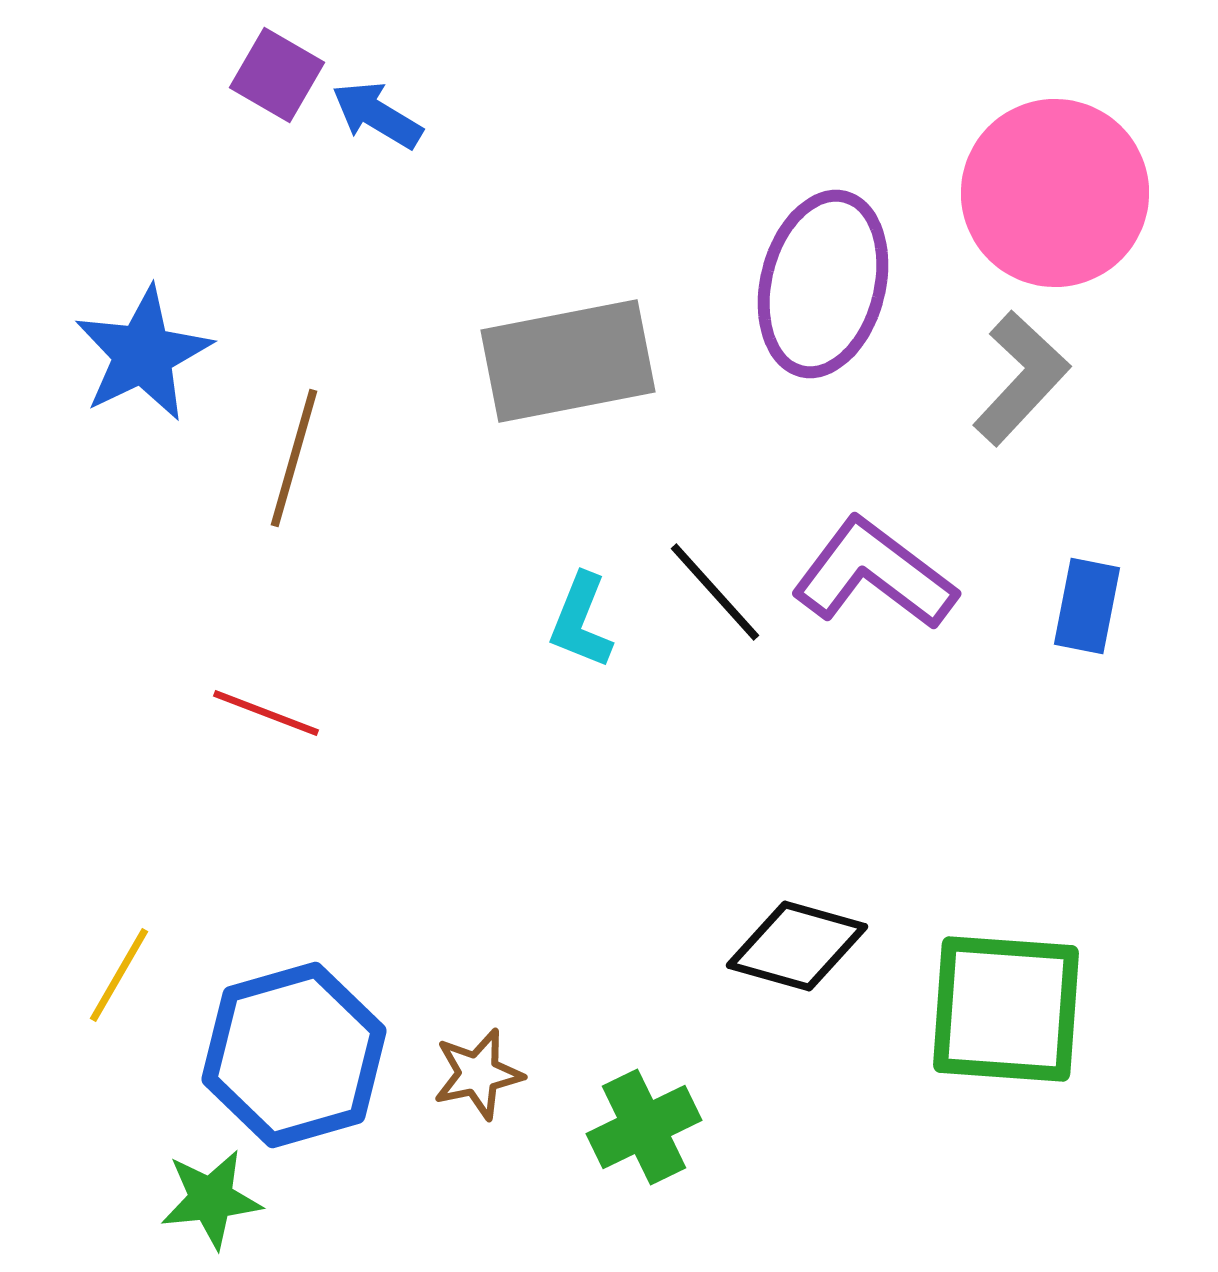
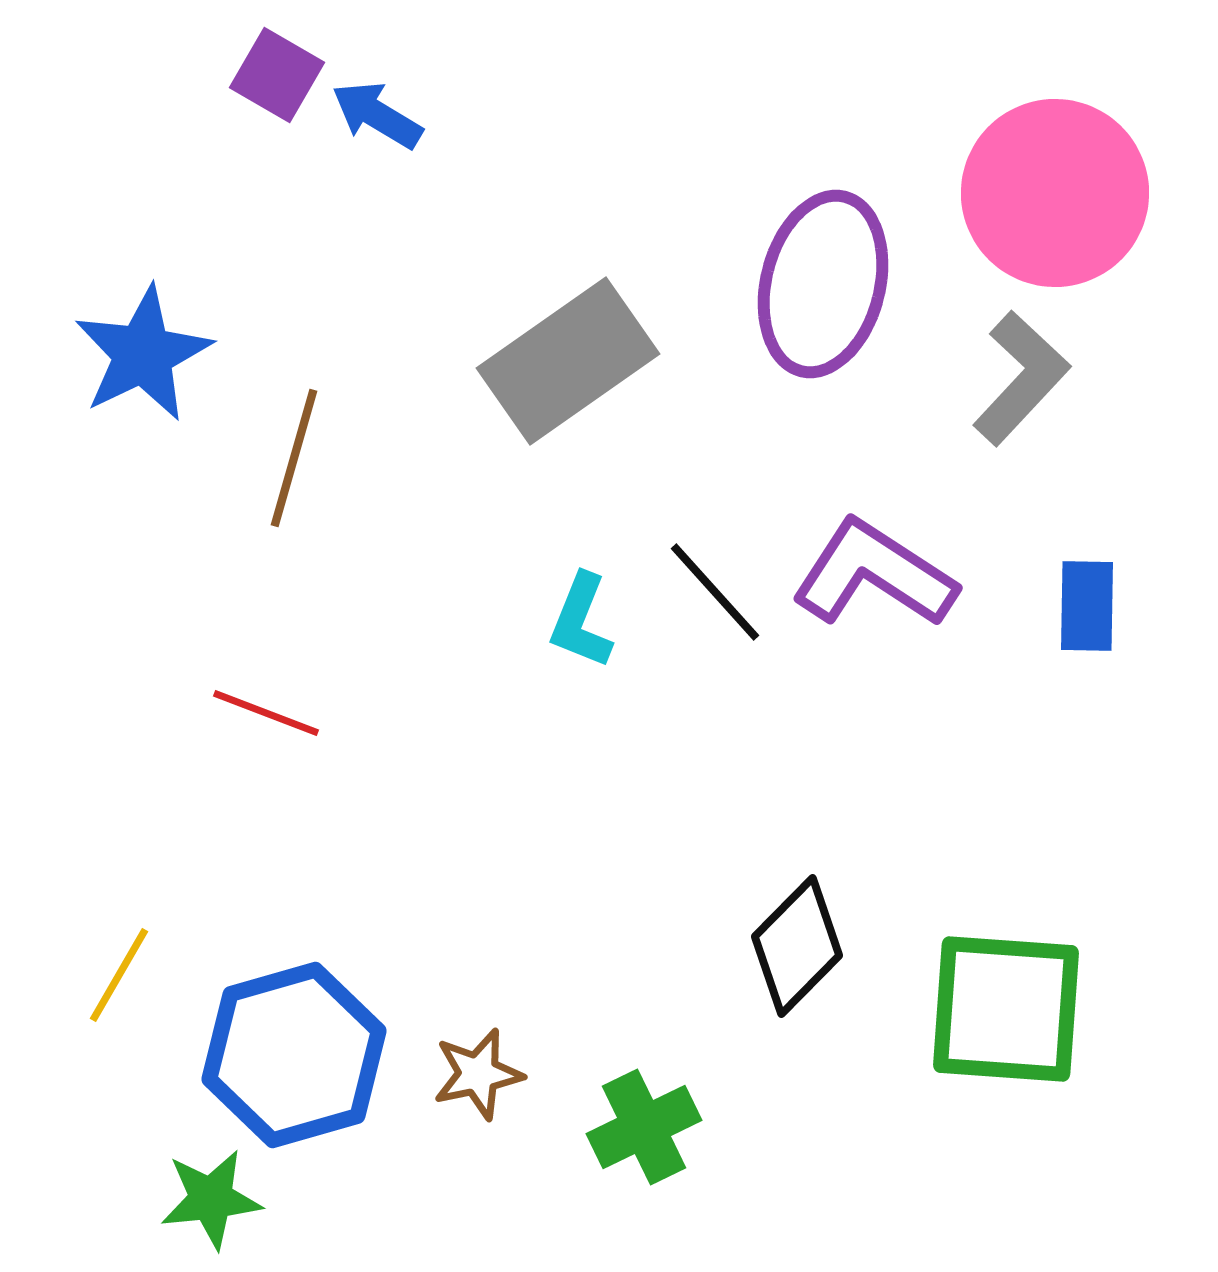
gray rectangle: rotated 24 degrees counterclockwise
purple L-shape: rotated 4 degrees counterclockwise
blue rectangle: rotated 10 degrees counterclockwise
black diamond: rotated 61 degrees counterclockwise
